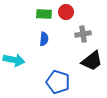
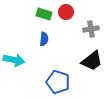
green rectangle: rotated 14 degrees clockwise
gray cross: moved 8 px right, 5 px up
